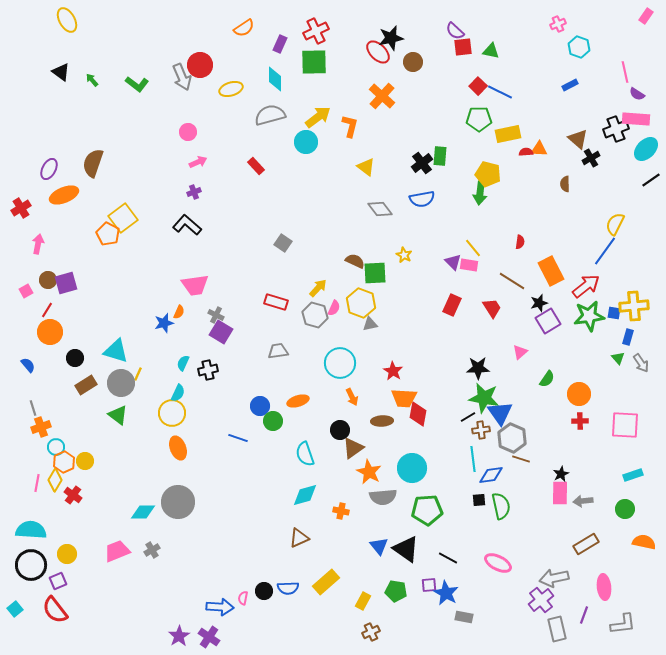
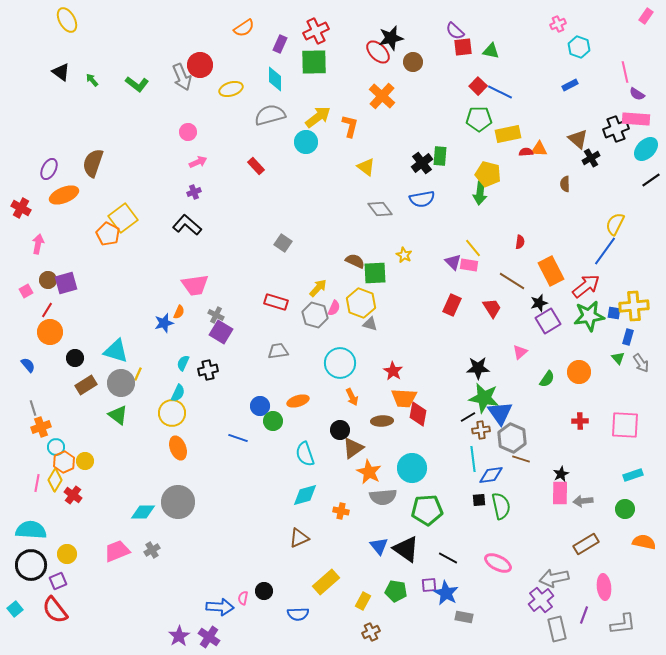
red cross at (21, 208): rotated 30 degrees counterclockwise
gray triangle at (370, 324): rotated 28 degrees clockwise
orange circle at (579, 394): moved 22 px up
blue semicircle at (288, 588): moved 10 px right, 26 px down
